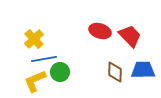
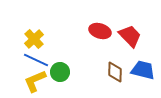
blue line: moved 8 px left, 1 px down; rotated 35 degrees clockwise
blue trapezoid: rotated 15 degrees clockwise
